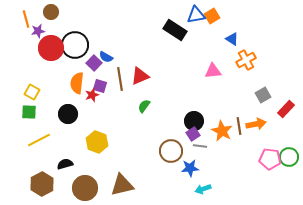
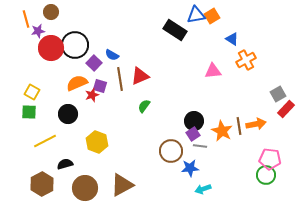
blue semicircle at (106, 57): moved 6 px right, 2 px up
orange semicircle at (77, 83): rotated 60 degrees clockwise
gray square at (263, 95): moved 15 px right, 1 px up
yellow line at (39, 140): moved 6 px right, 1 px down
green circle at (289, 157): moved 23 px left, 18 px down
brown triangle at (122, 185): rotated 15 degrees counterclockwise
